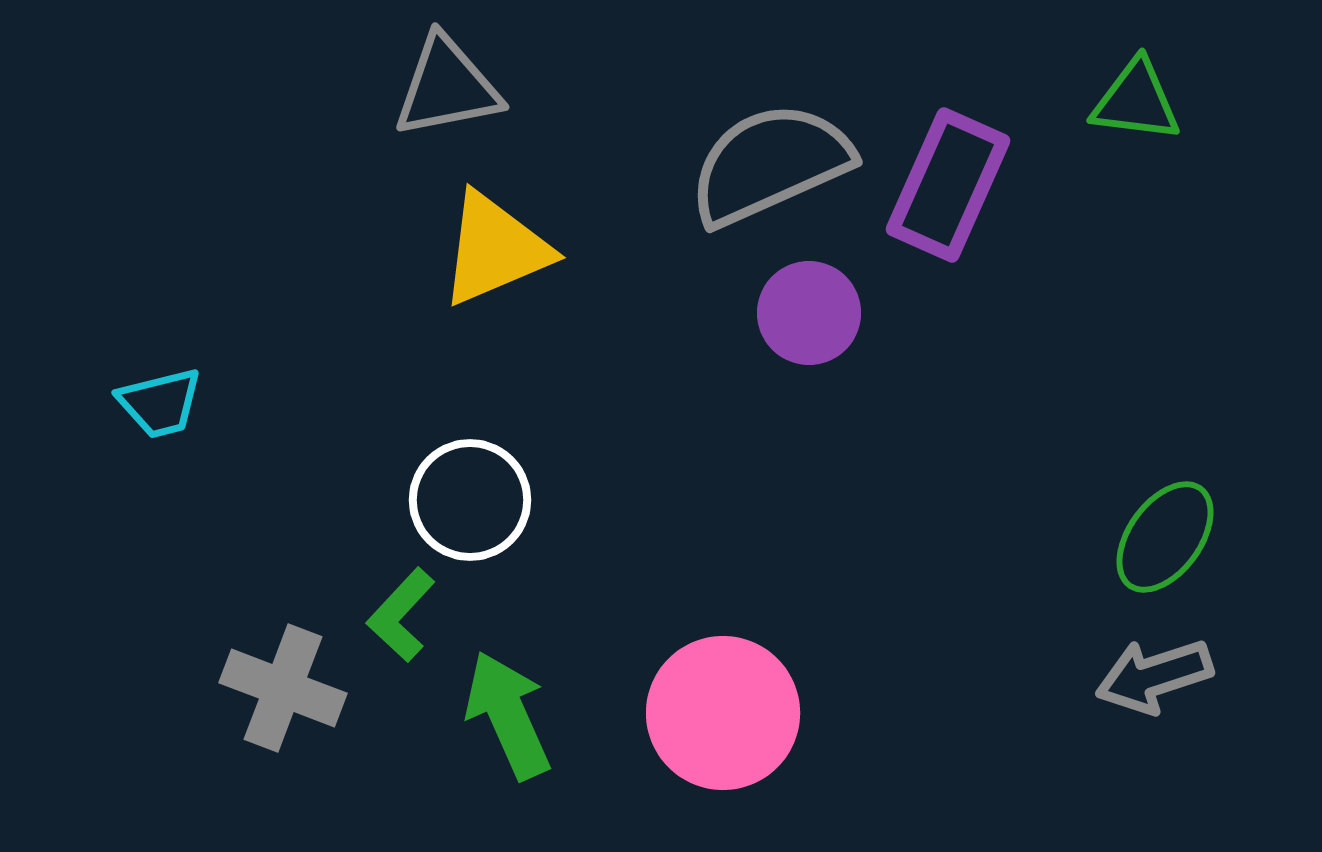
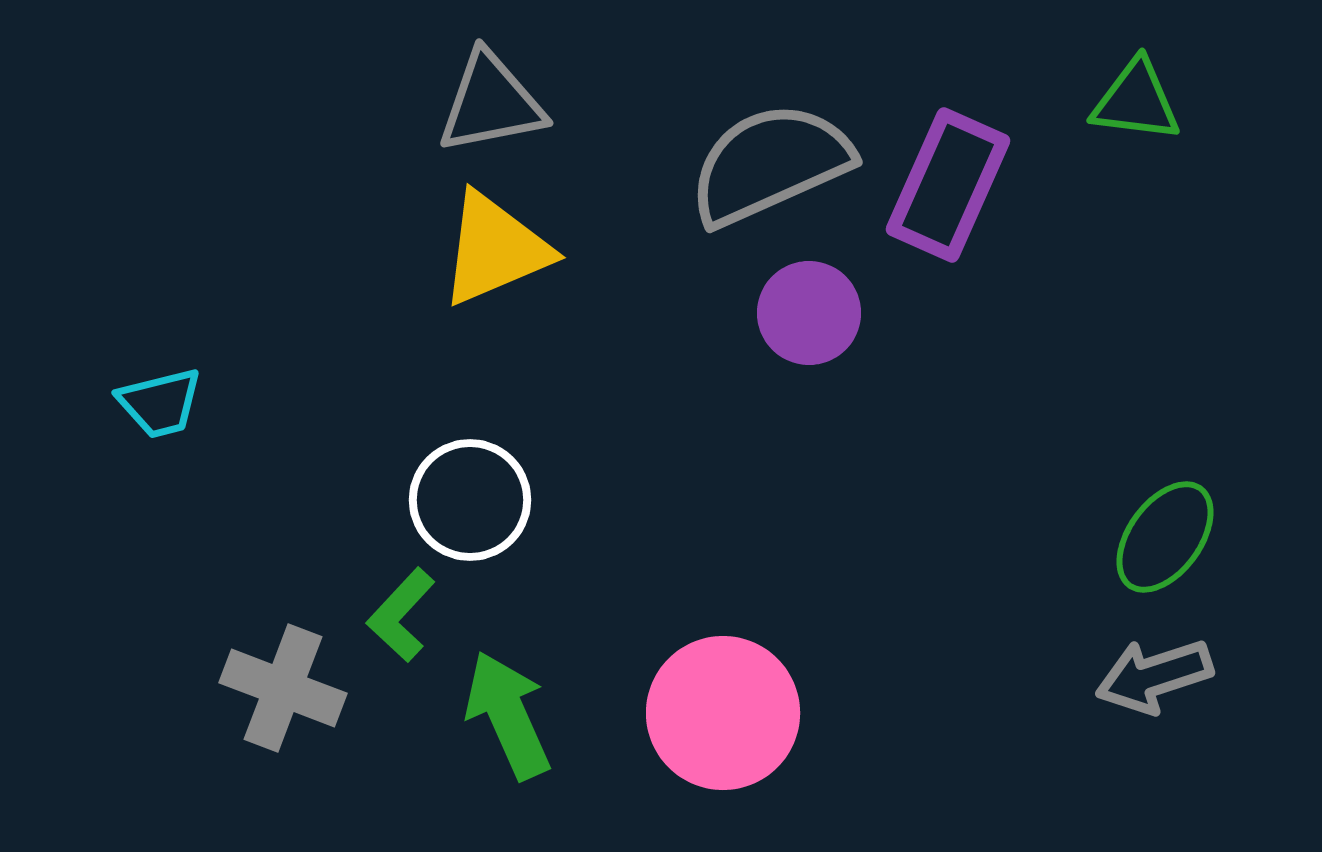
gray triangle: moved 44 px right, 16 px down
